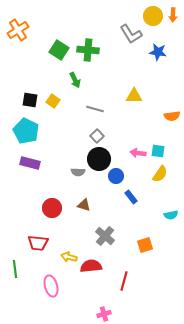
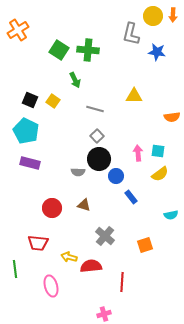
gray L-shape: rotated 45 degrees clockwise
blue star: moved 1 px left
black square: rotated 14 degrees clockwise
orange semicircle: moved 1 px down
pink arrow: rotated 77 degrees clockwise
yellow semicircle: rotated 18 degrees clockwise
red line: moved 2 px left, 1 px down; rotated 12 degrees counterclockwise
